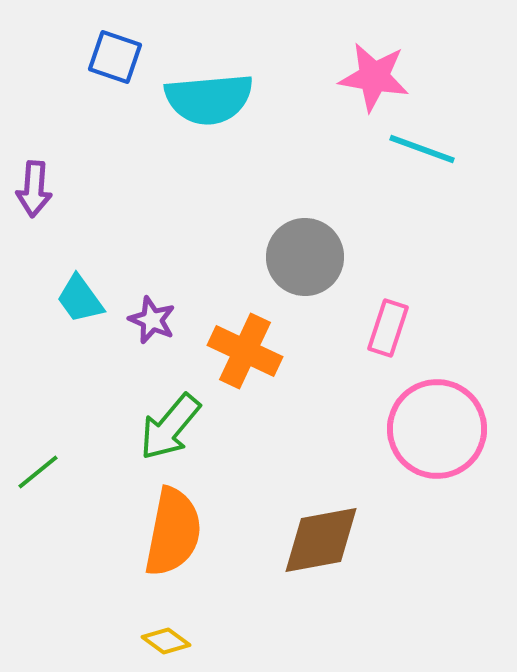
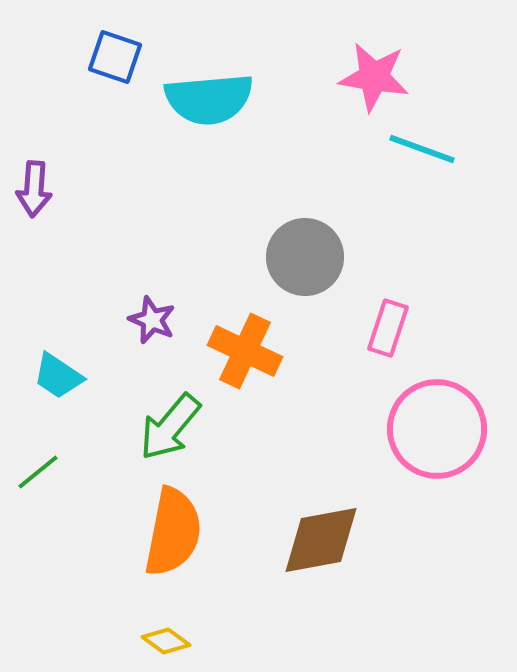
cyan trapezoid: moved 22 px left, 77 px down; rotated 20 degrees counterclockwise
